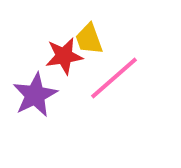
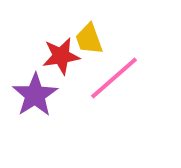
red star: moved 3 px left
purple star: rotated 6 degrees counterclockwise
